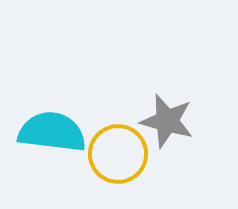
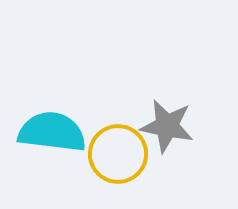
gray star: moved 5 px down; rotated 4 degrees counterclockwise
